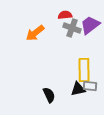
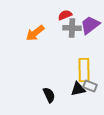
red semicircle: rotated 16 degrees counterclockwise
gray cross: rotated 18 degrees counterclockwise
gray rectangle: rotated 16 degrees clockwise
